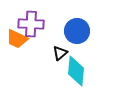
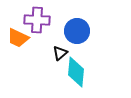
purple cross: moved 6 px right, 4 px up
orange trapezoid: moved 1 px right, 1 px up
cyan diamond: moved 1 px down
